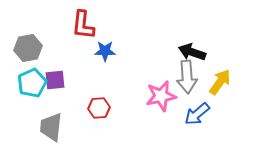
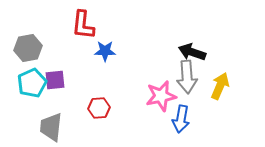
yellow arrow: moved 4 px down; rotated 12 degrees counterclockwise
blue arrow: moved 16 px left, 5 px down; rotated 40 degrees counterclockwise
